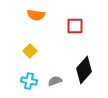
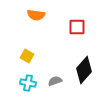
red square: moved 2 px right, 1 px down
yellow square: moved 3 px left, 5 px down; rotated 16 degrees counterclockwise
cyan cross: moved 1 px left, 2 px down
